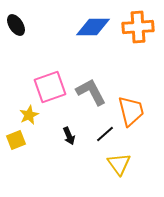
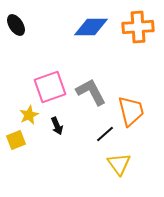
blue diamond: moved 2 px left
black arrow: moved 12 px left, 10 px up
